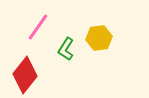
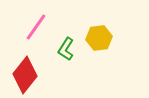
pink line: moved 2 px left
